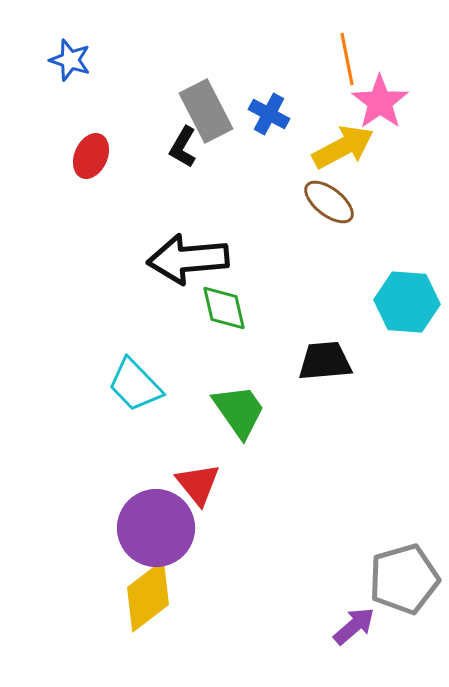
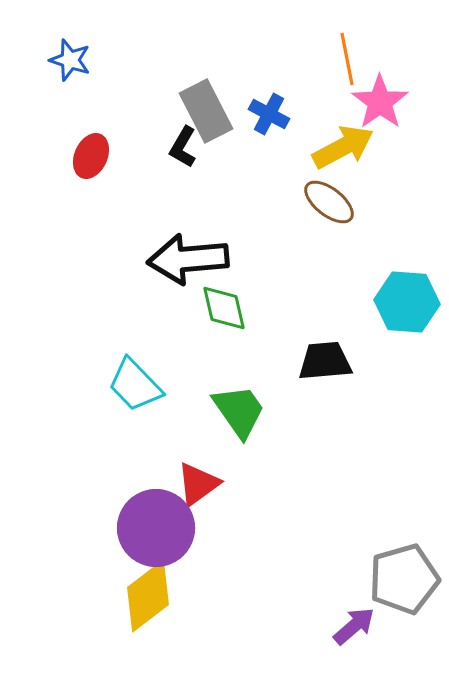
red triangle: rotated 33 degrees clockwise
